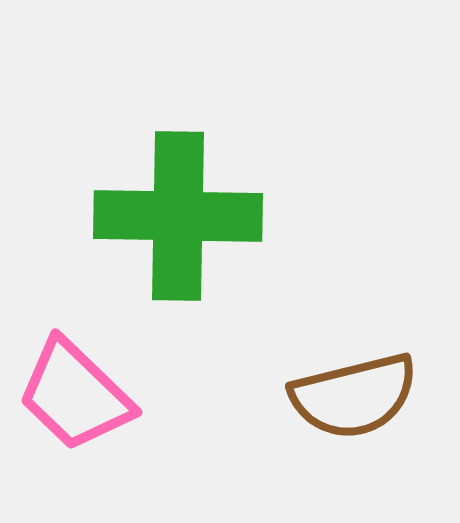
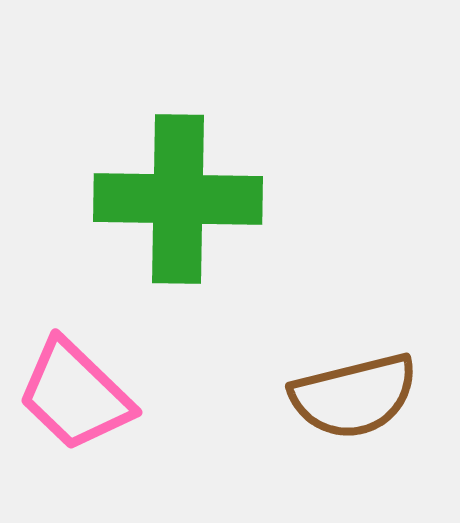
green cross: moved 17 px up
